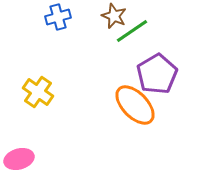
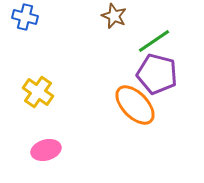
blue cross: moved 33 px left; rotated 30 degrees clockwise
green line: moved 22 px right, 10 px down
purple pentagon: rotated 27 degrees counterclockwise
pink ellipse: moved 27 px right, 9 px up
